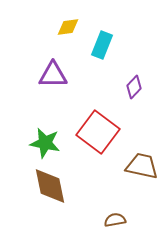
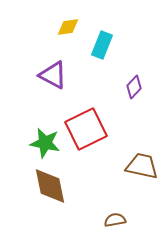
purple triangle: rotated 28 degrees clockwise
red square: moved 12 px left, 3 px up; rotated 27 degrees clockwise
